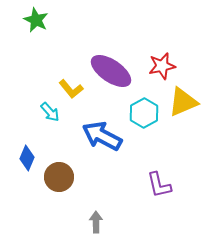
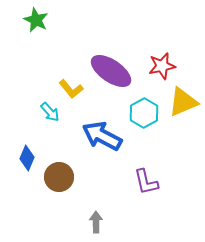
purple L-shape: moved 13 px left, 3 px up
